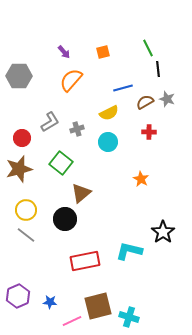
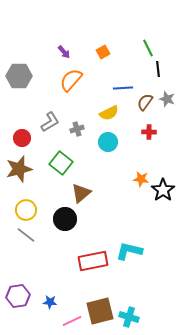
orange square: rotated 16 degrees counterclockwise
blue line: rotated 12 degrees clockwise
brown semicircle: rotated 24 degrees counterclockwise
orange star: rotated 21 degrees counterclockwise
black star: moved 42 px up
red rectangle: moved 8 px right
purple hexagon: rotated 15 degrees clockwise
brown square: moved 2 px right, 5 px down
